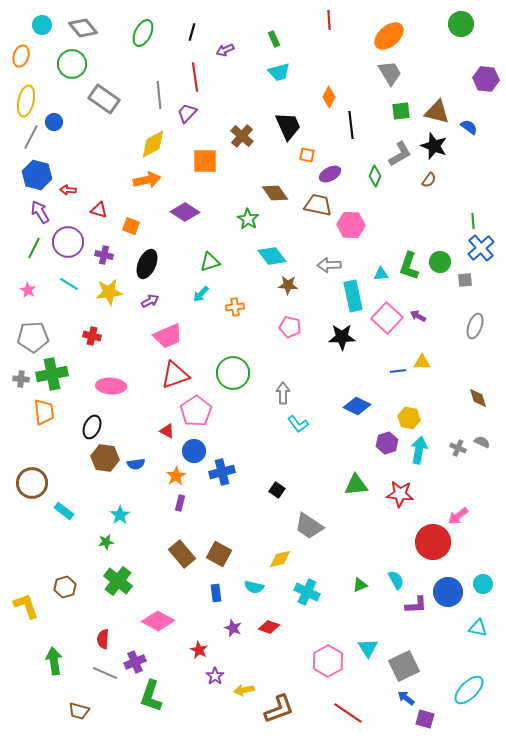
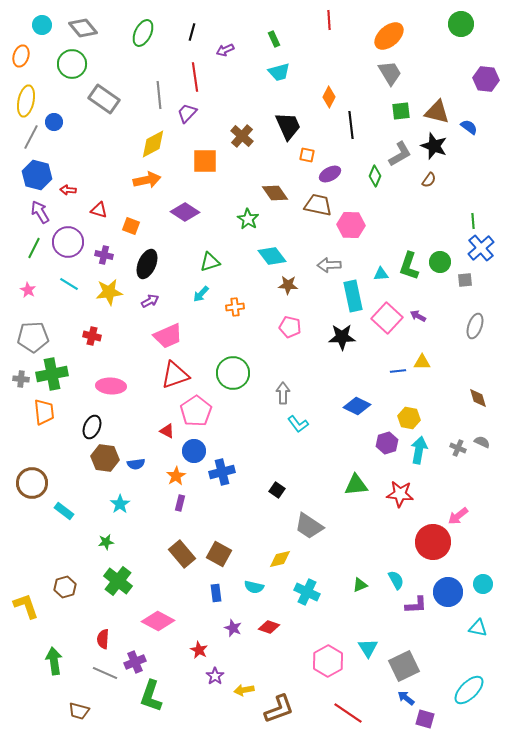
cyan star at (120, 515): moved 11 px up
